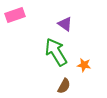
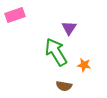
purple triangle: moved 4 px right, 4 px down; rotated 28 degrees clockwise
brown semicircle: rotated 70 degrees clockwise
